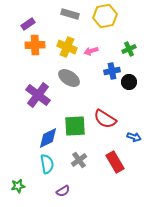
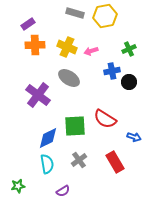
gray rectangle: moved 5 px right, 1 px up
